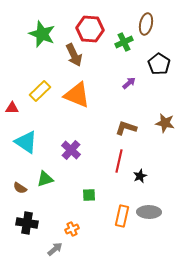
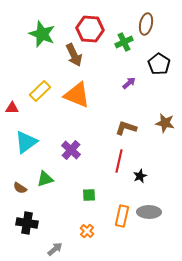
cyan triangle: rotated 50 degrees clockwise
orange cross: moved 15 px right, 2 px down; rotated 24 degrees counterclockwise
